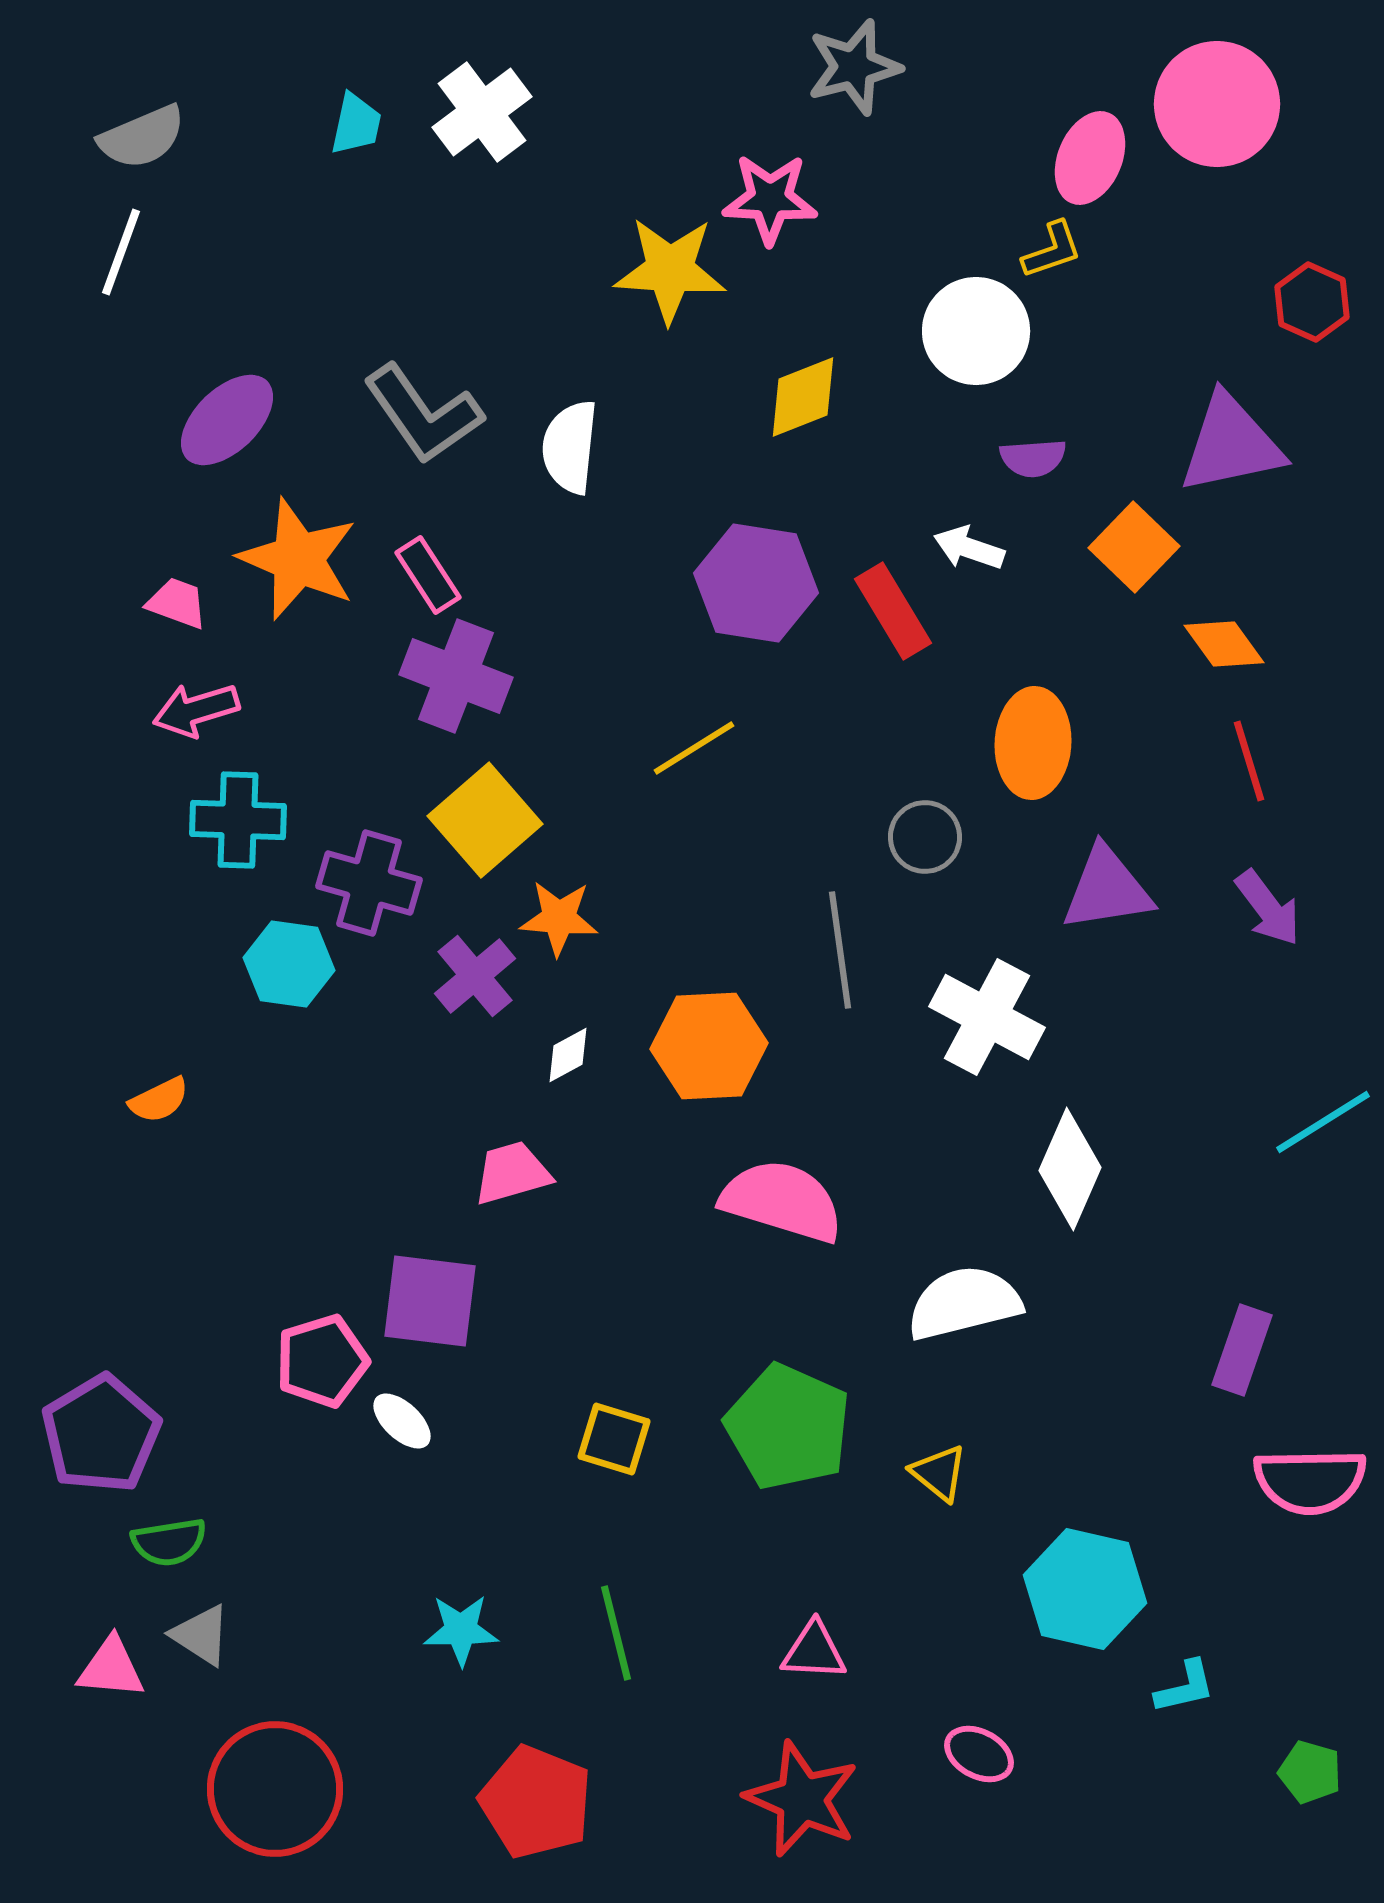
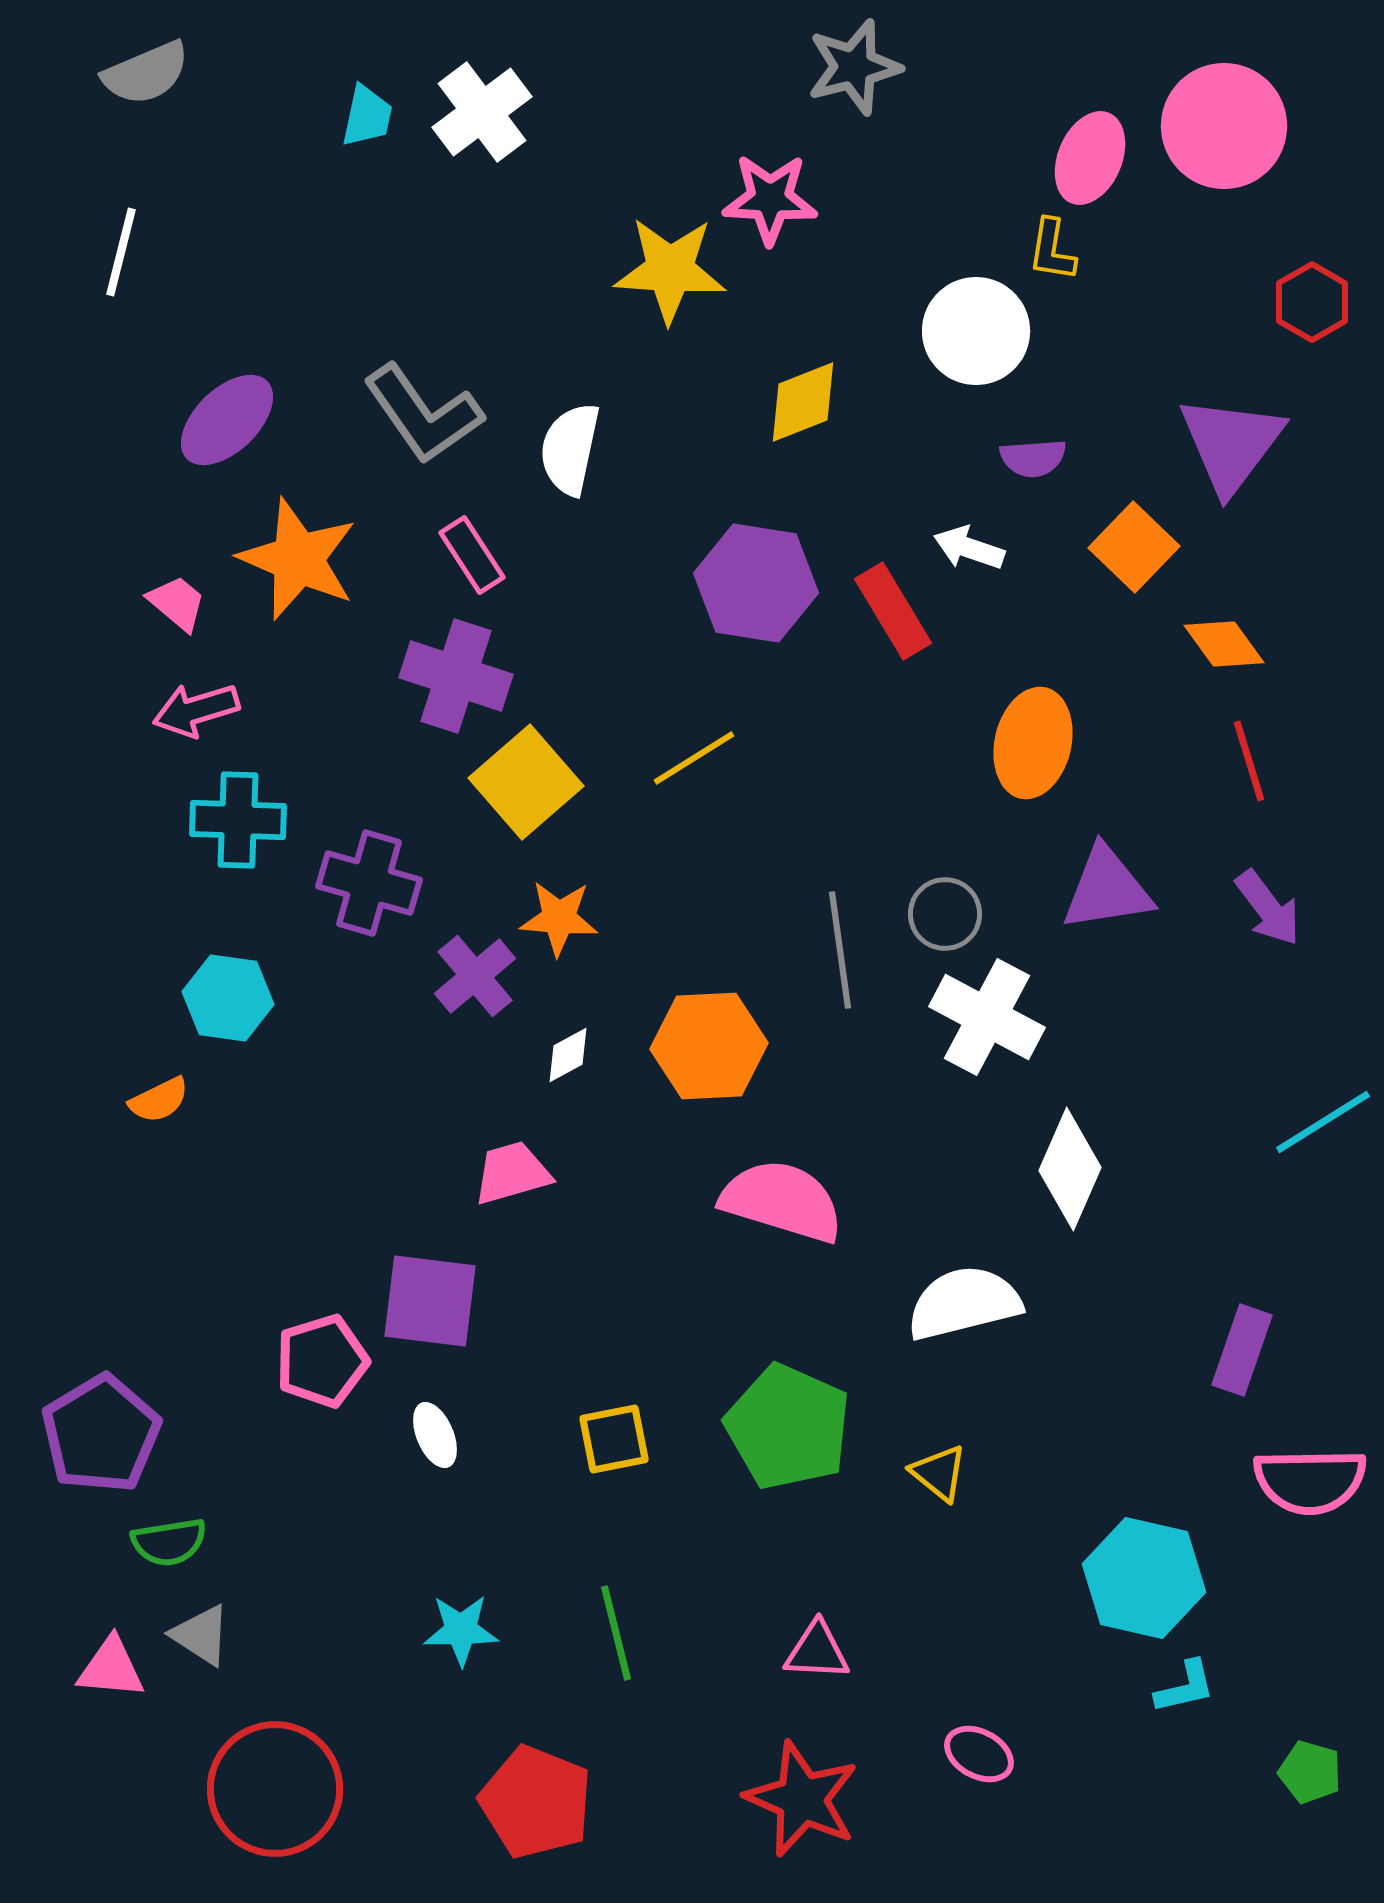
pink circle at (1217, 104): moved 7 px right, 22 px down
cyan trapezoid at (356, 124): moved 11 px right, 8 px up
gray semicircle at (142, 137): moved 4 px right, 64 px up
yellow L-shape at (1052, 250): rotated 118 degrees clockwise
white line at (121, 252): rotated 6 degrees counterclockwise
red hexagon at (1312, 302): rotated 6 degrees clockwise
yellow diamond at (803, 397): moved 5 px down
purple triangle at (1231, 444): rotated 41 degrees counterclockwise
white semicircle at (570, 447): moved 2 px down; rotated 6 degrees clockwise
pink rectangle at (428, 575): moved 44 px right, 20 px up
pink trapezoid at (177, 603): rotated 20 degrees clockwise
purple cross at (456, 676): rotated 3 degrees counterclockwise
orange ellipse at (1033, 743): rotated 10 degrees clockwise
yellow line at (694, 748): moved 10 px down
yellow square at (485, 820): moved 41 px right, 38 px up
gray circle at (925, 837): moved 20 px right, 77 px down
cyan hexagon at (289, 964): moved 61 px left, 34 px down
white ellipse at (402, 1421): moved 33 px right, 14 px down; rotated 24 degrees clockwise
yellow square at (614, 1439): rotated 28 degrees counterclockwise
cyan hexagon at (1085, 1589): moved 59 px right, 11 px up
pink triangle at (814, 1651): moved 3 px right
